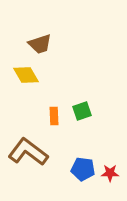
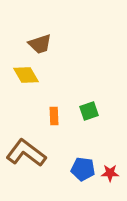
green square: moved 7 px right
brown L-shape: moved 2 px left, 1 px down
